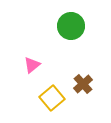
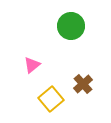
yellow square: moved 1 px left, 1 px down
